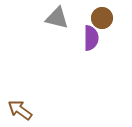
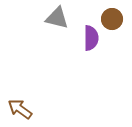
brown circle: moved 10 px right, 1 px down
brown arrow: moved 1 px up
